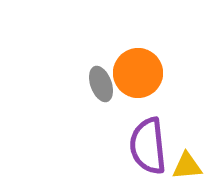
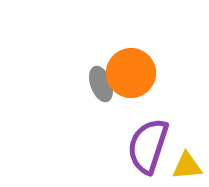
orange circle: moved 7 px left
purple semicircle: rotated 24 degrees clockwise
